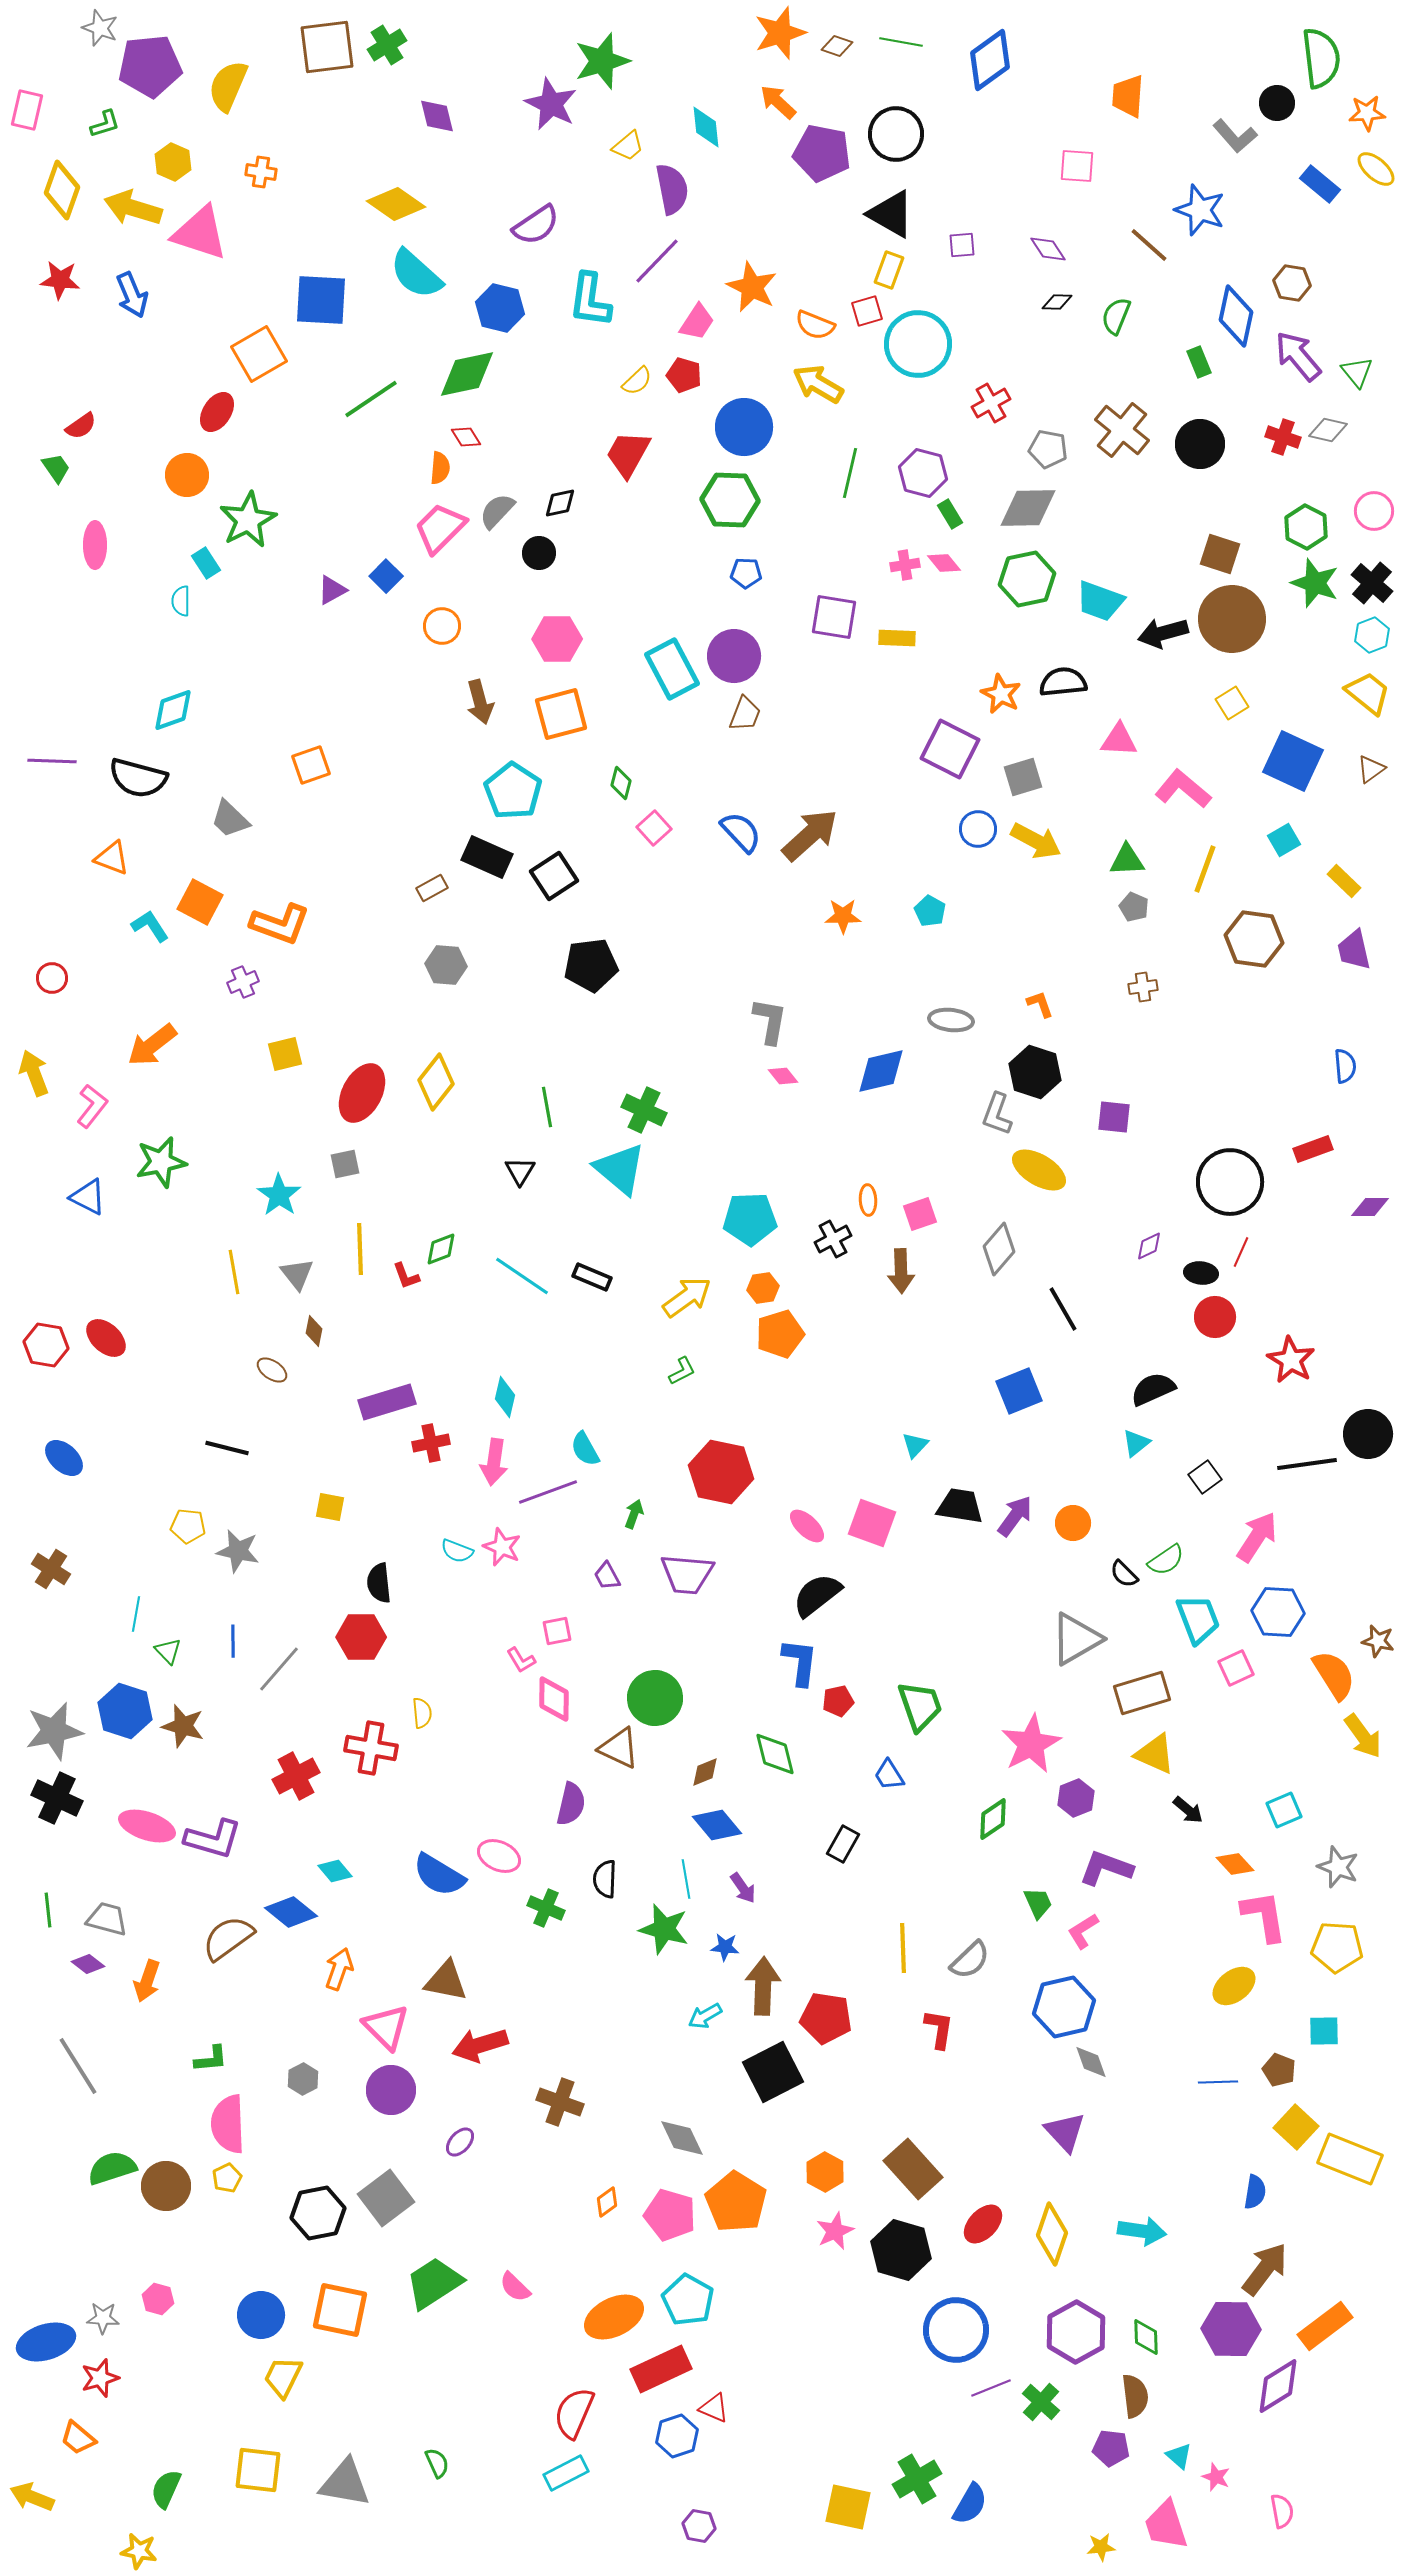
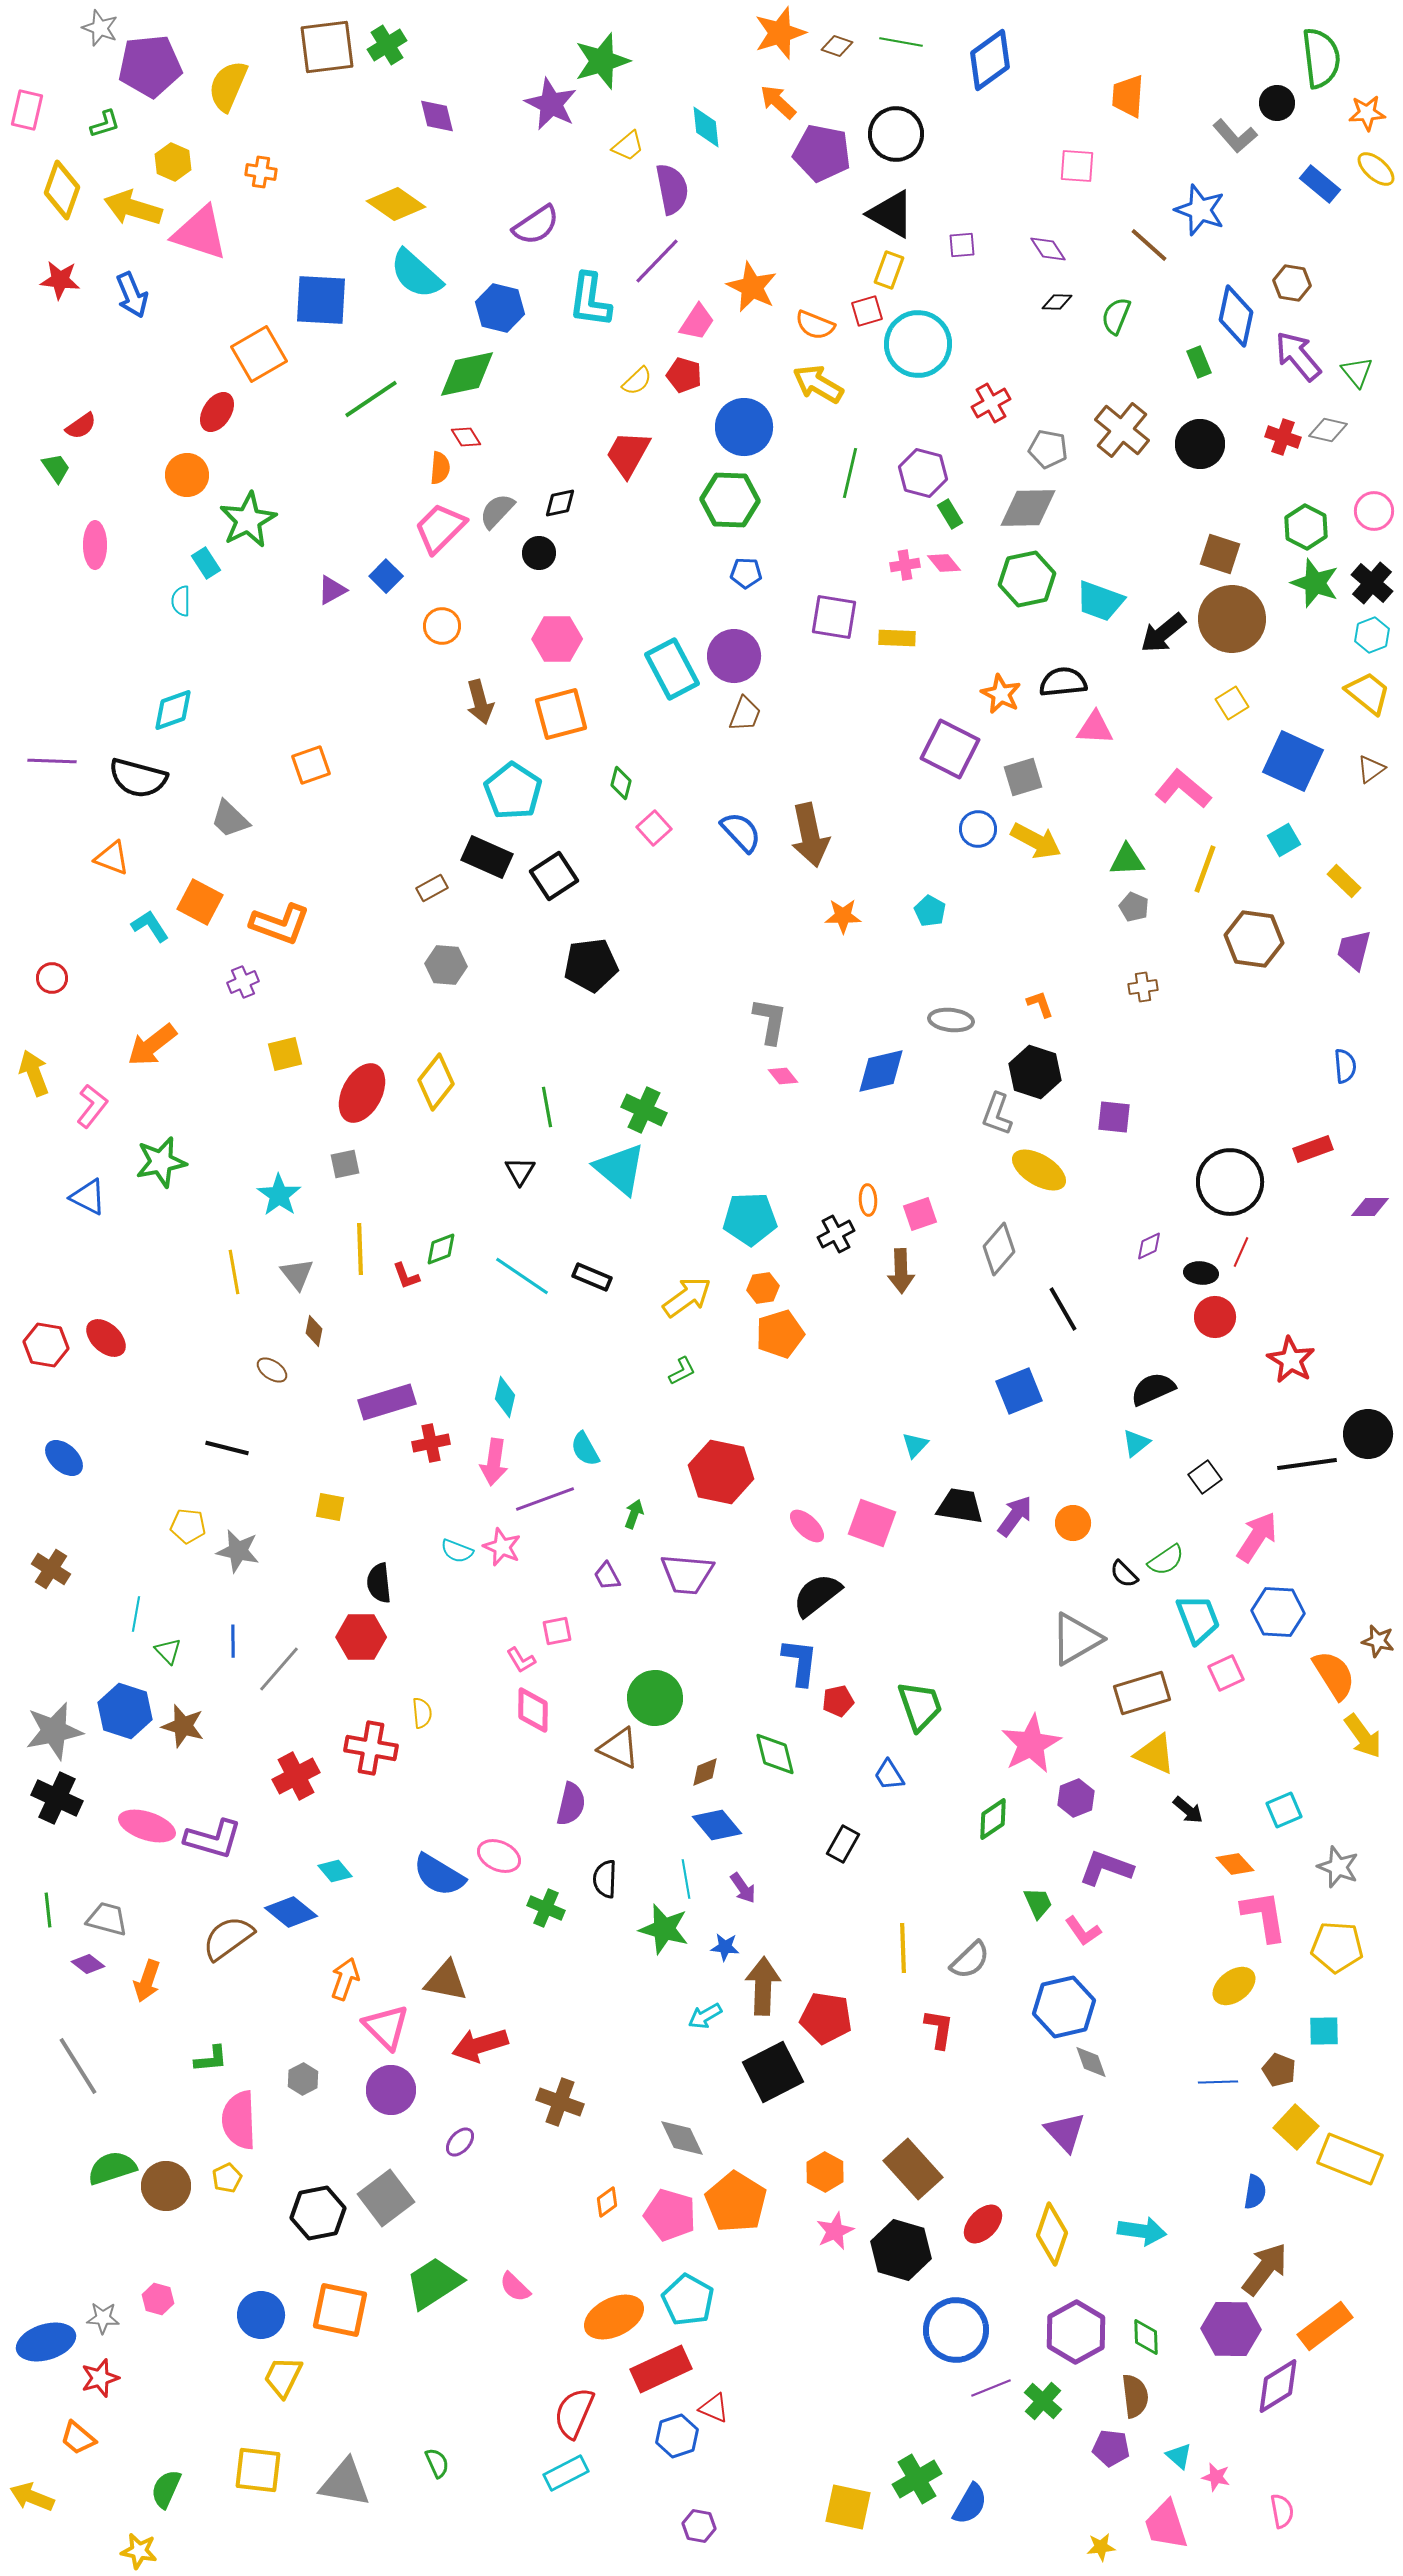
black arrow at (1163, 633): rotated 24 degrees counterclockwise
pink triangle at (1119, 740): moved 24 px left, 12 px up
brown arrow at (810, 835): rotated 120 degrees clockwise
purple trapezoid at (1354, 950): rotated 27 degrees clockwise
black cross at (833, 1239): moved 3 px right, 5 px up
purple line at (548, 1492): moved 3 px left, 7 px down
pink square at (1236, 1668): moved 10 px left, 5 px down
pink diamond at (554, 1699): moved 21 px left, 11 px down
pink L-shape at (1083, 1931): rotated 93 degrees counterclockwise
orange arrow at (339, 1969): moved 6 px right, 10 px down
pink semicircle at (228, 2124): moved 11 px right, 4 px up
green cross at (1041, 2402): moved 2 px right, 1 px up
pink star at (1216, 2477): rotated 8 degrees counterclockwise
